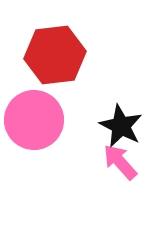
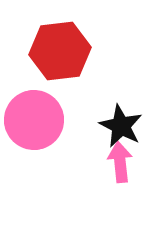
red hexagon: moved 5 px right, 4 px up
pink arrow: rotated 36 degrees clockwise
